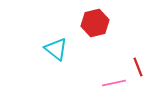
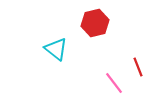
pink line: rotated 65 degrees clockwise
